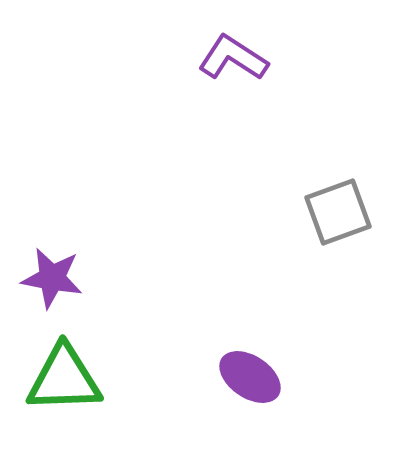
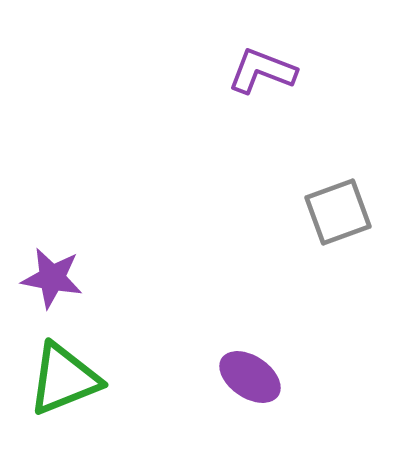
purple L-shape: moved 29 px right, 13 px down; rotated 12 degrees counterclockwise
green triangle: rotated 20 degrees counterclockwise
